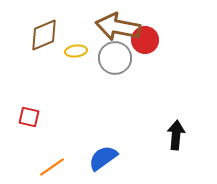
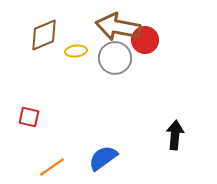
black arrow: moved 1 px left
